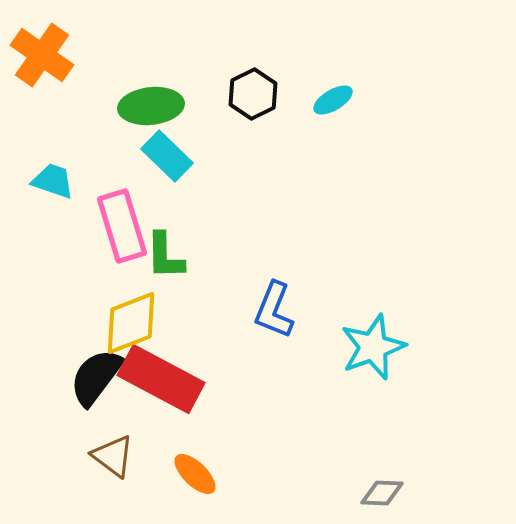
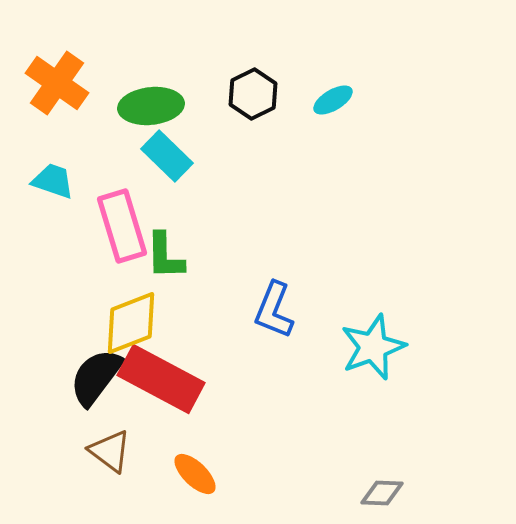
orange cross: moved 15 px right, 28 px down
brown triangle: moved 3 px left, 5 px up
